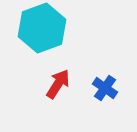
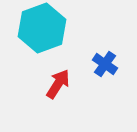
blue cross: moved 24 px up
